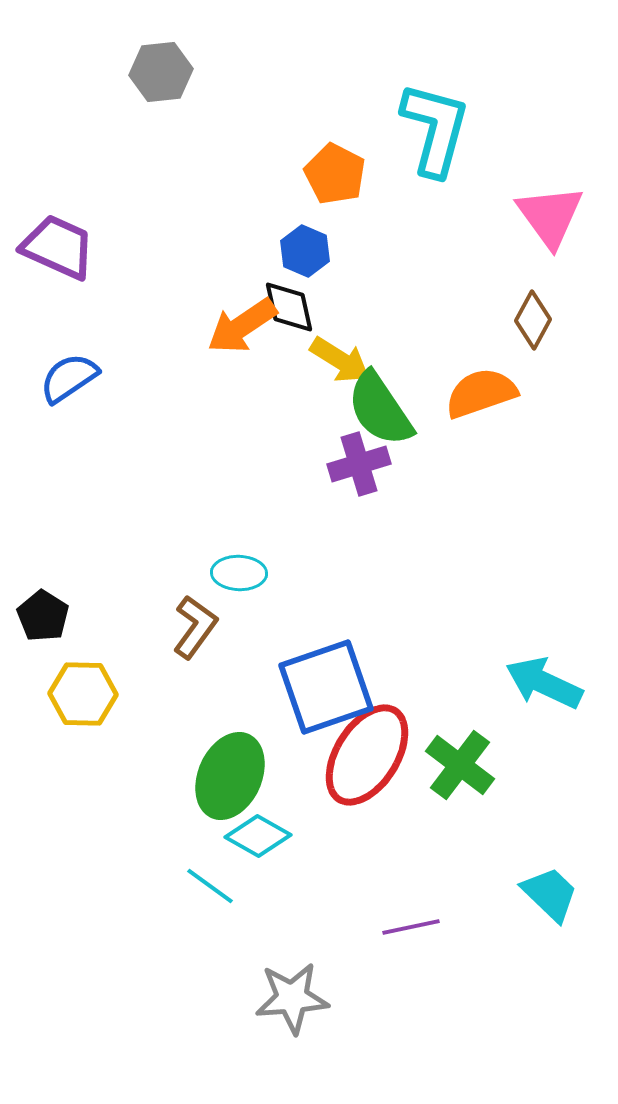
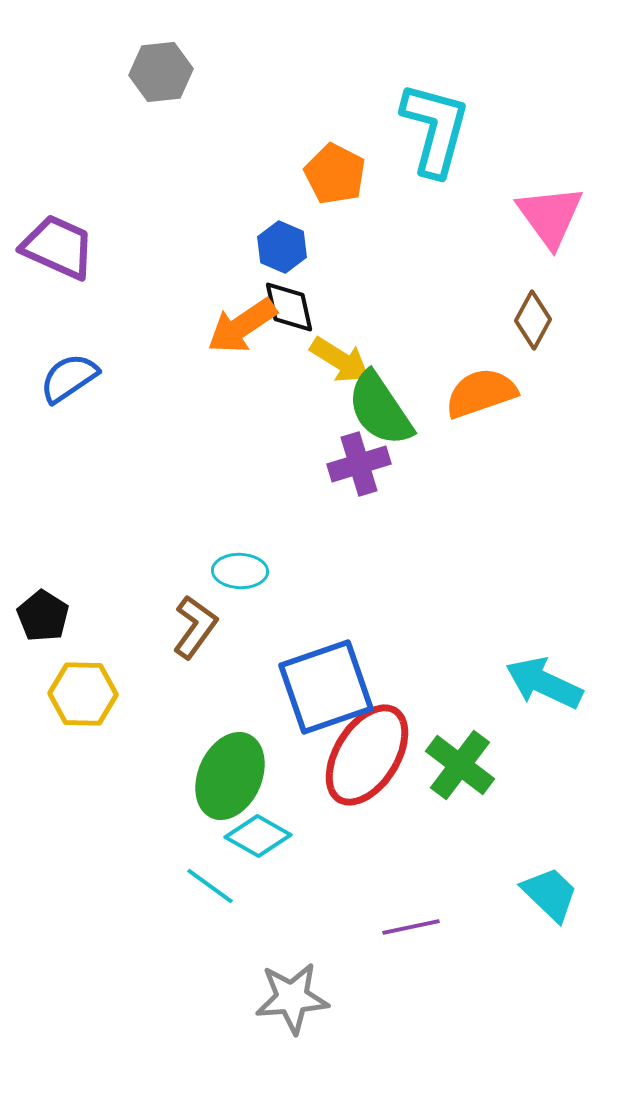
blue hexagon: moved 23 px left, 4 px up
cyan ellipse: moved 1 px right, 2 px up
